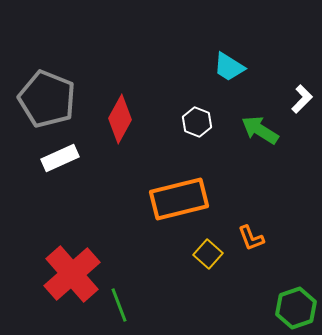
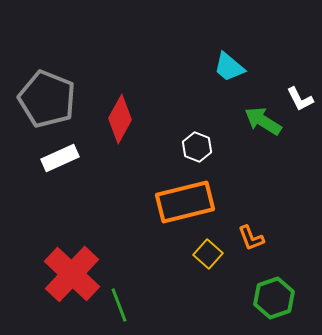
cyan trapezoid: rotated 8 degrees clockwise
white L-shape: moved 2 px left; rotated 108 degrees clockwise
white hexagon: moved 25 px down
green arrow: moved 3 px right, 9 px up
orange rectangle: moved 6 px right, 3 px down
red cross: rotated 6 degrees counterclockwise
green hexagon: moved 22 px left, 10 px up
